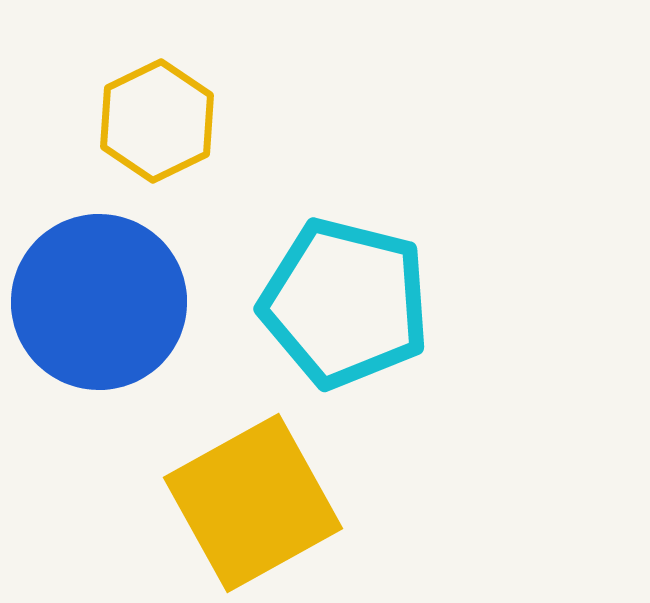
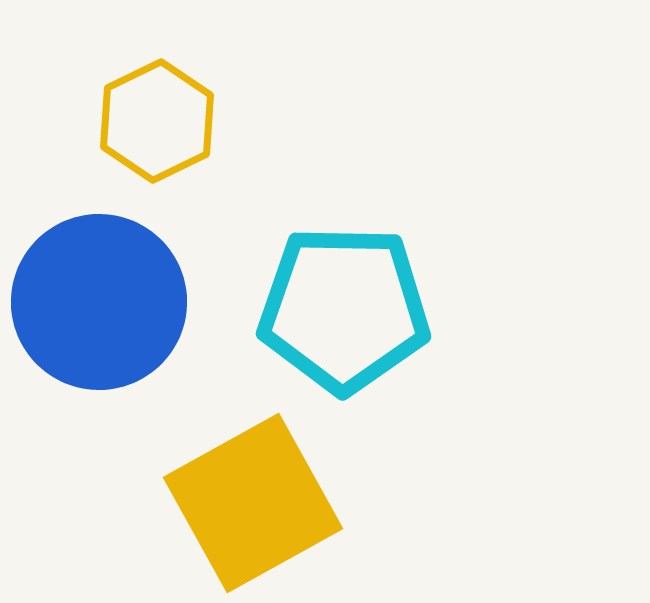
cyan pentagon: moved 1 px left, 6 px down; rotated 13 degrees counterclockwise
